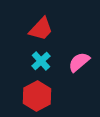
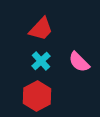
pink semicircle: rotated 95 degrees counterclockwise
